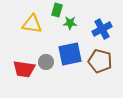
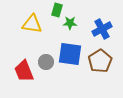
blue square: rotated 20 degrees clockwise
brown pentagon: rotated 25 degrees clockwise
red trapezoid: moved 2 px down; rotated 60 degrees clockwise
